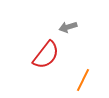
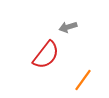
orange line: rotated 10 degrees clockwise
